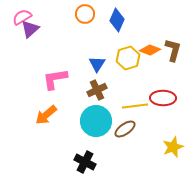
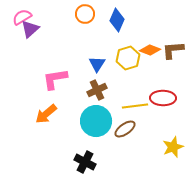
brown L-shape: rotated 110 degrees counterclockwise
orange arrow: moved 1 px up
